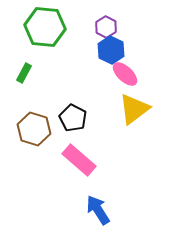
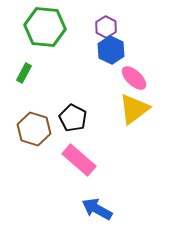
pink ellipse: moved 9 px right, 4 px down
blue arrow: moved 1 px left, 1 px up; rotated 28 degrees counterclockwise
